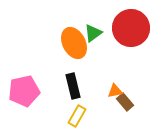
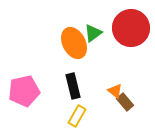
orange triangle: rotated 49 degrees clockwise
